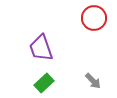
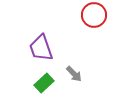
red circle: moved 3 px up
gray arrow: moved 19 px left, 7 px up
